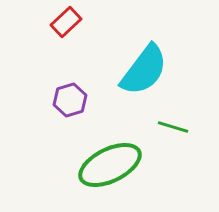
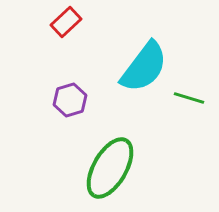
cyan semicircle: moved 3 px up
green line: moved 16 px right, 29 px up
green ellipse: moved 3 px down; rotated 34 degrees counterclockwise
